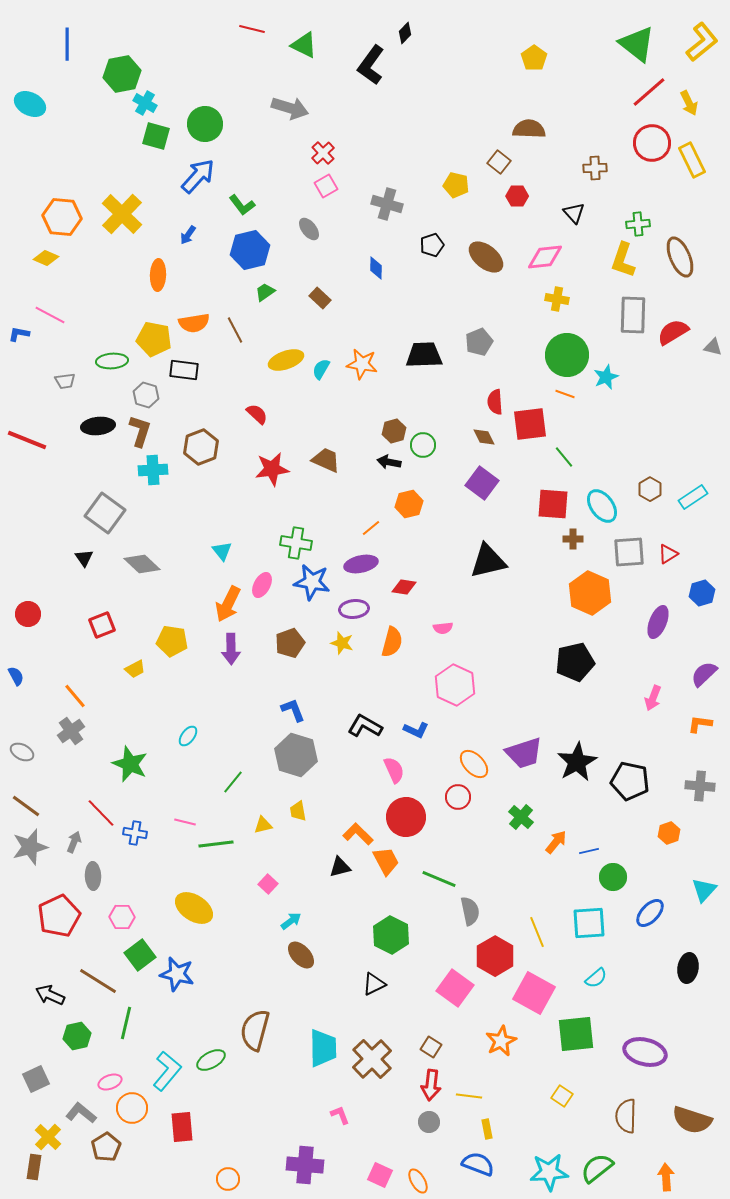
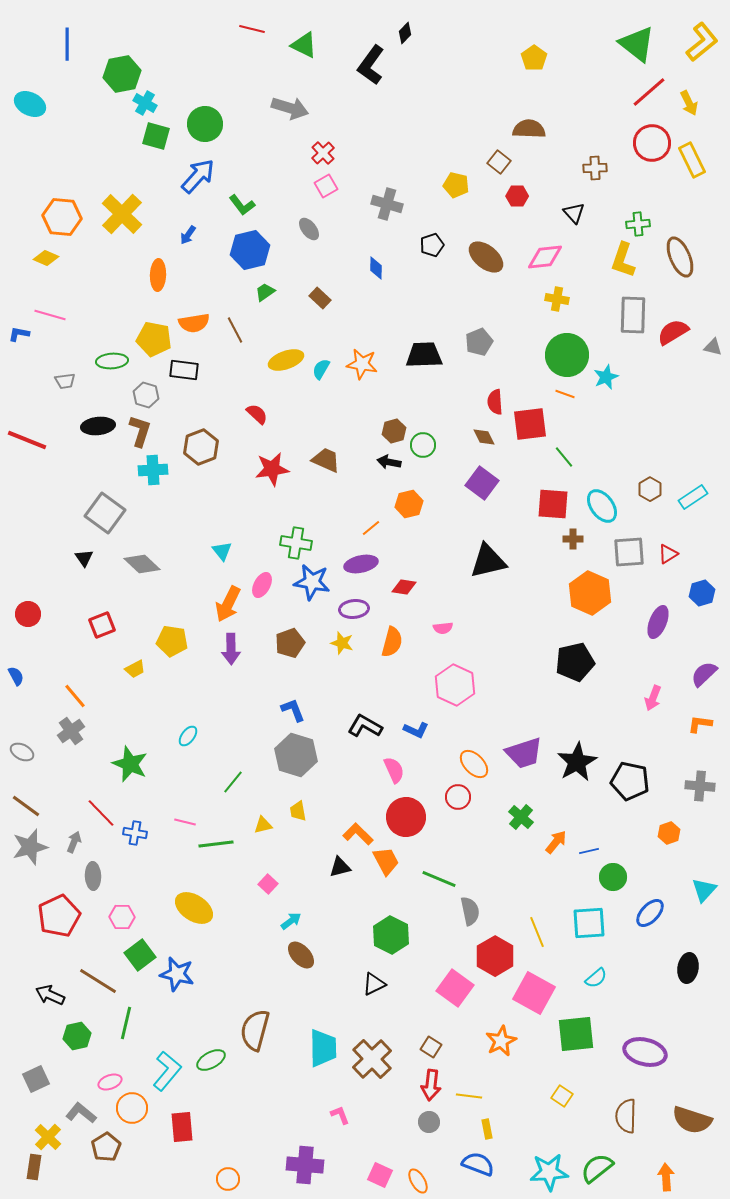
pink line at (50, 315): rotated 12 degrees counterclockwise
